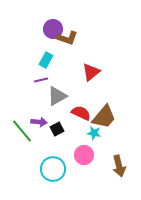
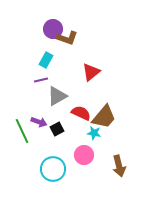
purple arrow: rotated 14 degrees clockwise
green line: rotated 15 degrees clockwise
